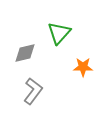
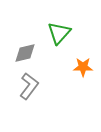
gray L-shape: moved 4 px left, 5 px up
